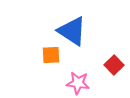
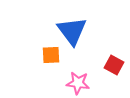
blue triangle: rotated 20 degrees clockwise
red square: rotated 18 degrees counterclockwise
